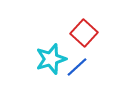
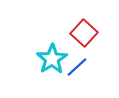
cyan star: moved 1 px right; rotated 16 degrees counterclockwise
